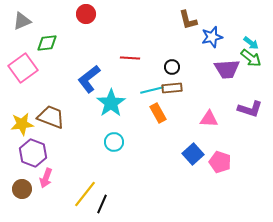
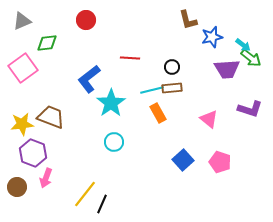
red circle: moved 6 px down
cyan arrow: moved 8 px left, 2 px down
pink triangle: rotated 36 degrees clockwise
blue square: moved 10 px left, 6 px down
brown circle: moved 5 px left, 2 px up
